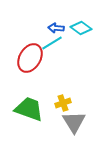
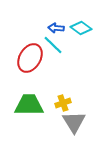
cyan line: moved 1 px right, 2 px down; rotated 75 degrees clockwise
green trapezoid: moved 4 px up; rotated 20 degrees counterclockwise
